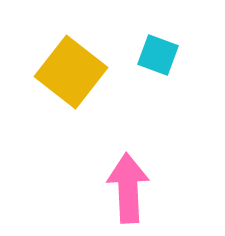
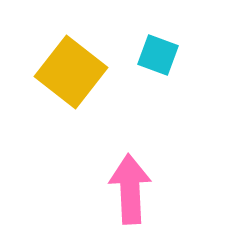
pink arrow: moved 2 px right, 1 px down
